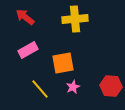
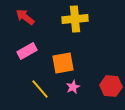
pink rectangle: moved 1 px left, 1 px down
